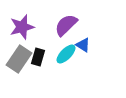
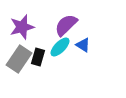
cyan ellipse: moved 6 px left, 7 px up
